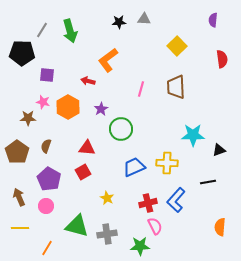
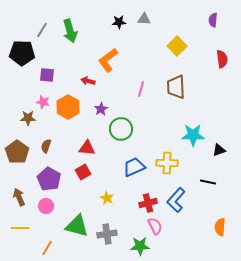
black line: rotated 21 degrees clockwise
